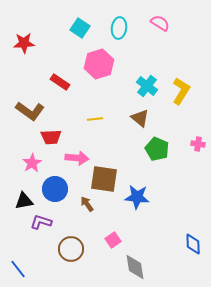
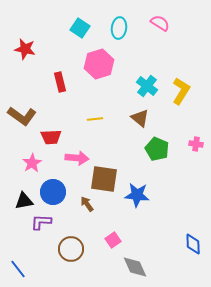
red star: moved 1 px right, 6 px down; rotated 15 degrees clockwise
red rectangle: rotated 42 degrees clockwise
brown L-shape: moved 8 px left, 5 px down
pink cross: moved 2 px left
blue circle: moved 2 px left, 3 px down
blue star: moved 2 px up
purple L-shape: rotated 15 degrees counterclockwise
gray diamond: rotated 16 degrees counterclockwise
